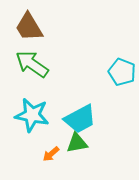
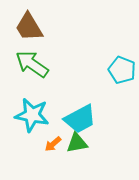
cyan pentagon: moved 2 px up
orange arrow: moved 2 px right, 10 px up
